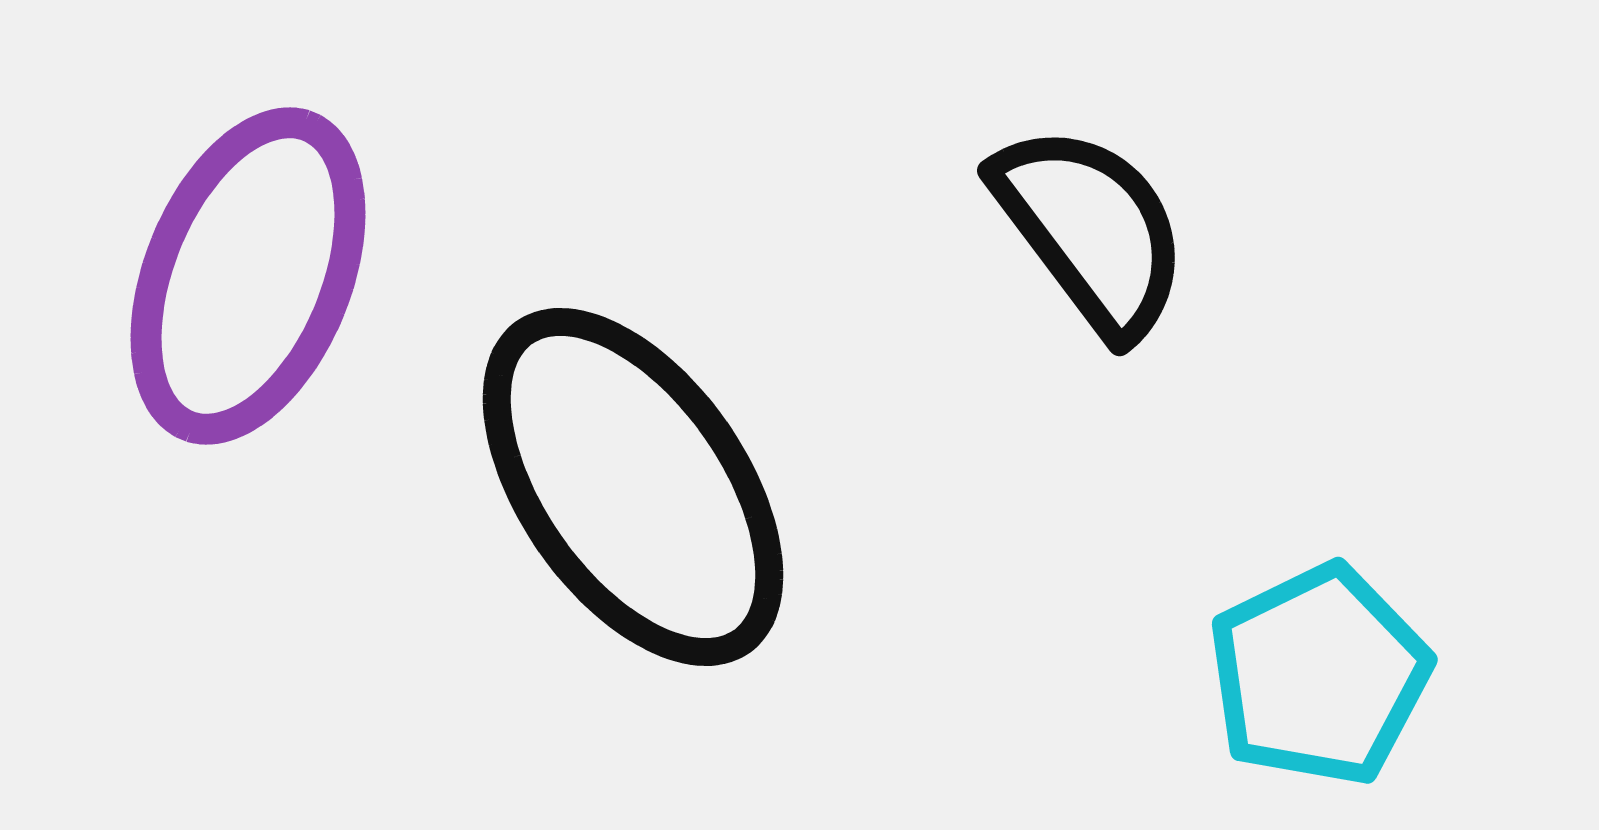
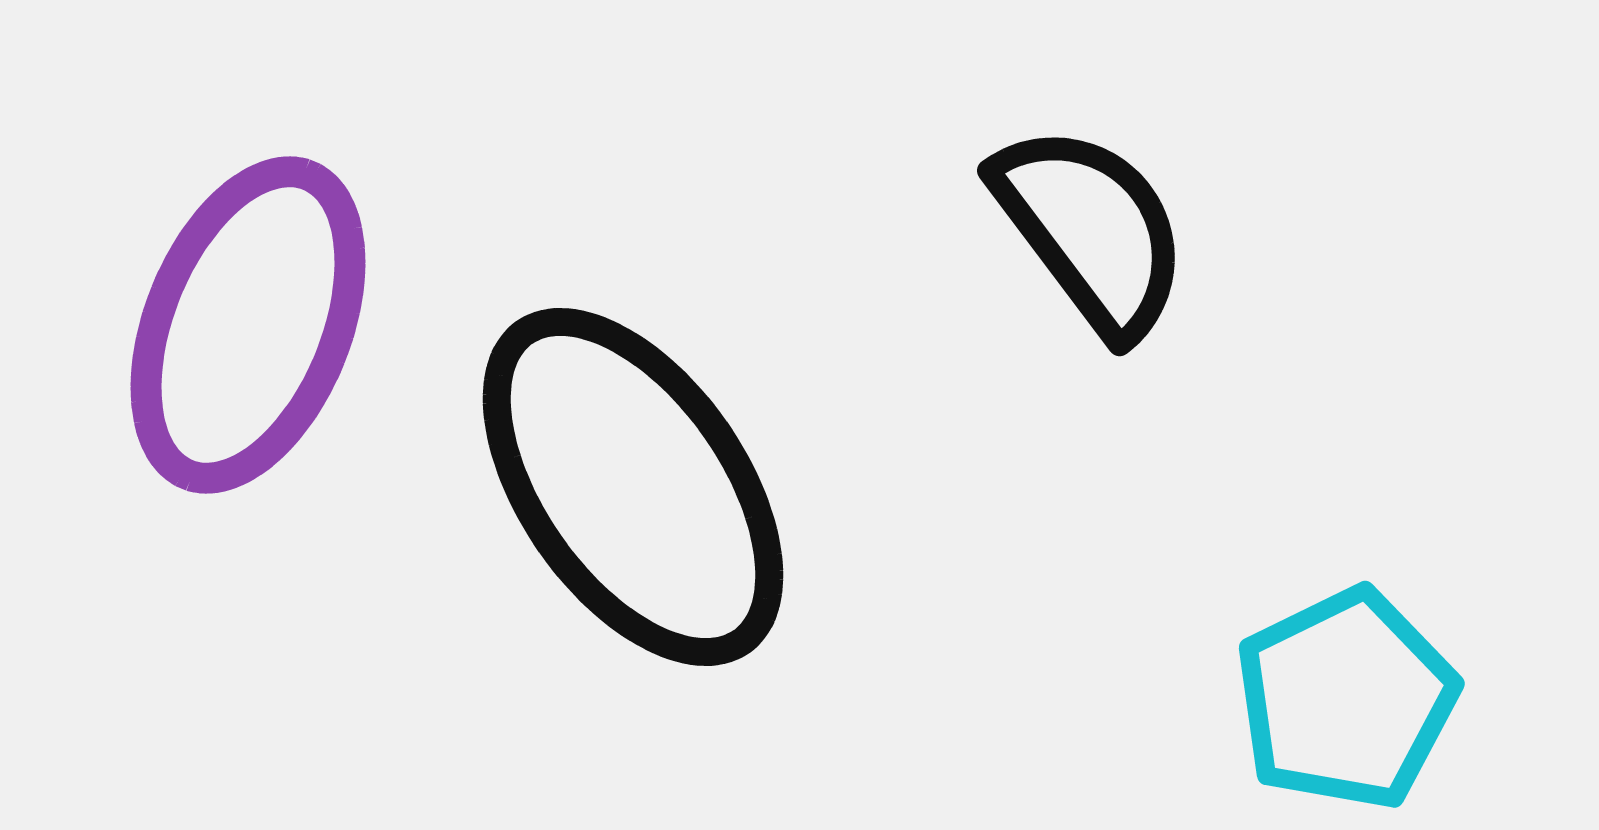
purple ellipse: moved 49 px down
cyan pentagon: moved 27 px right, 24 px down
